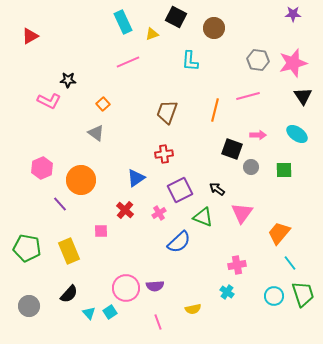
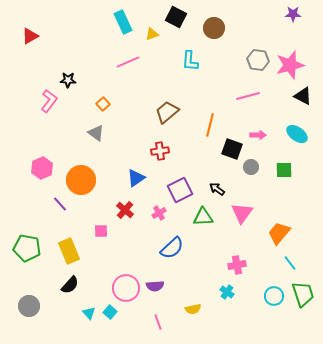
pink star at (293, 63): moved 3 px left, 2 px down
black triangle at (303, 96): rotated 30 degrees counterclockwise
pink L-shape at (49, 101): rotated 80 degrees counterclockwise
orange line at (215, 110): moved 5 px left, 15 px down
brown trapezoid at (167, 112): rotated 30 degrees clockwise
red cross at (164, 154): moved 4 px left, 3 px up
green triangle at (203, 217): rotated 25 degrees counterclockwise
blue semicircle at (179, 242): moved 7 px left, 6 px down
black semicircle at (69, 294): moved 1 px right, 9 px up
cyan square at (110, 312): rotated 16 degrees counterclockwise
